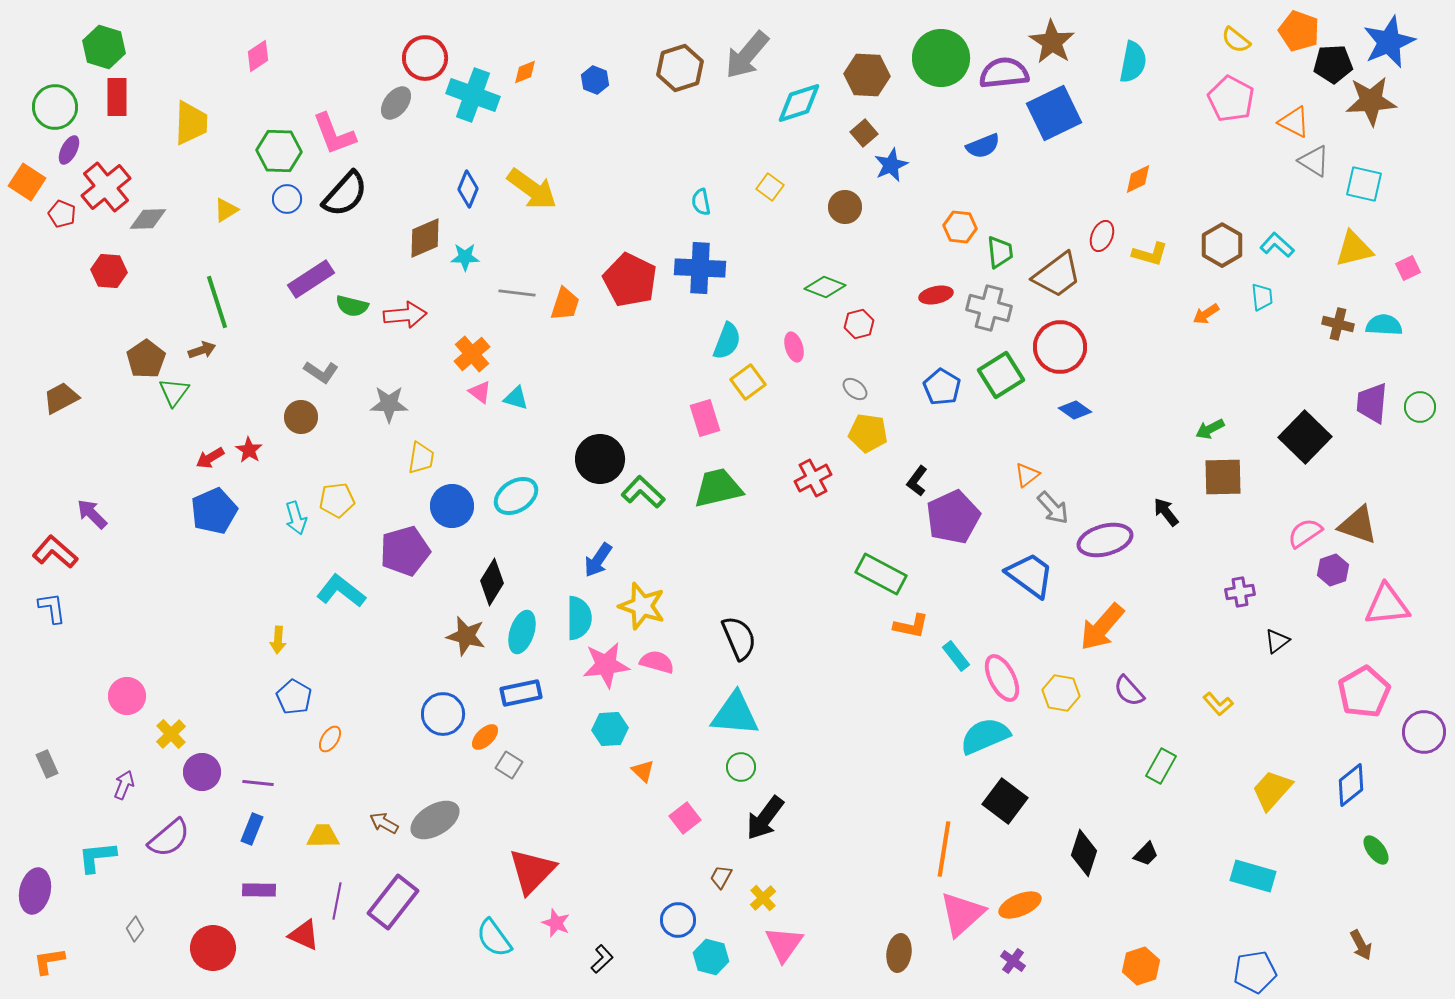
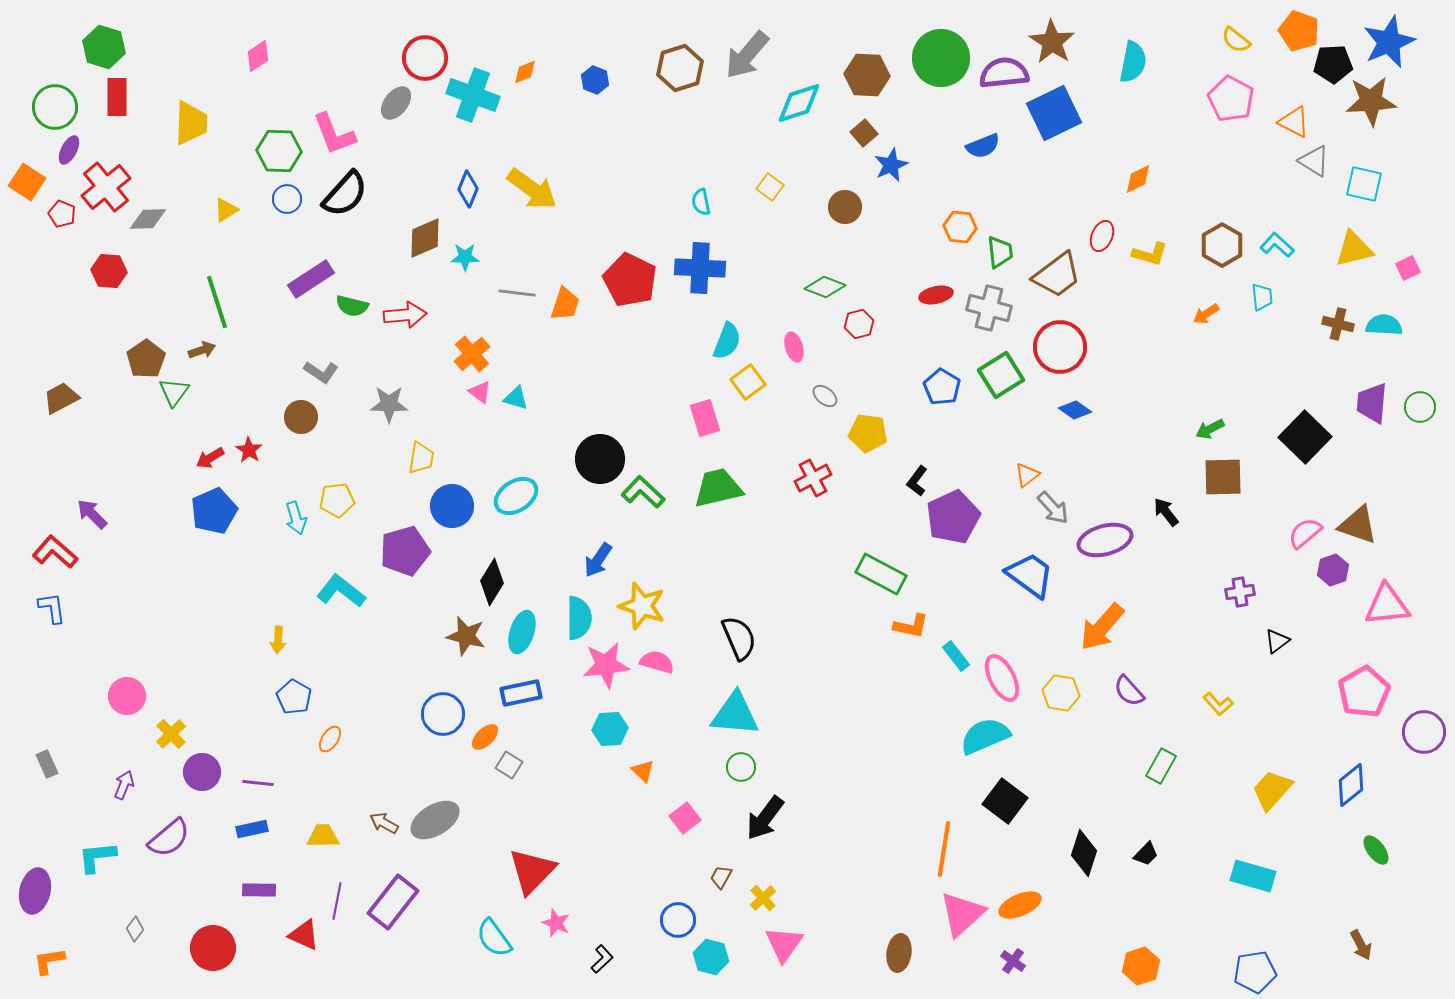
gray ellipse at (855, 389): moved 30 px left, 7 px down
pink semicircle at (1305, 533): rotated 6 degrees counterclockwise
blue rectangle at (252, 829): rotated 56 degrees clockwise
